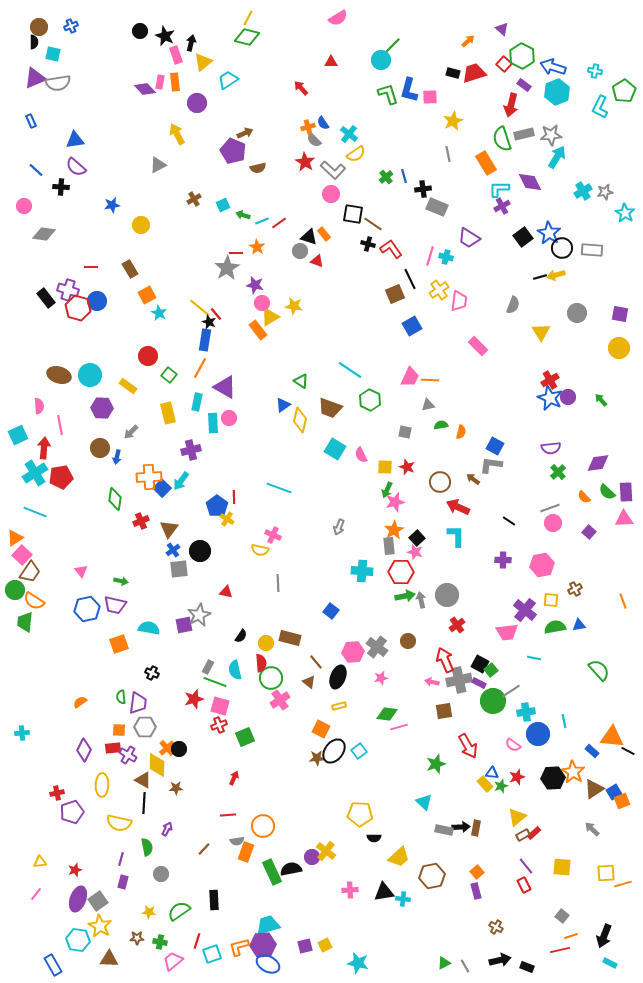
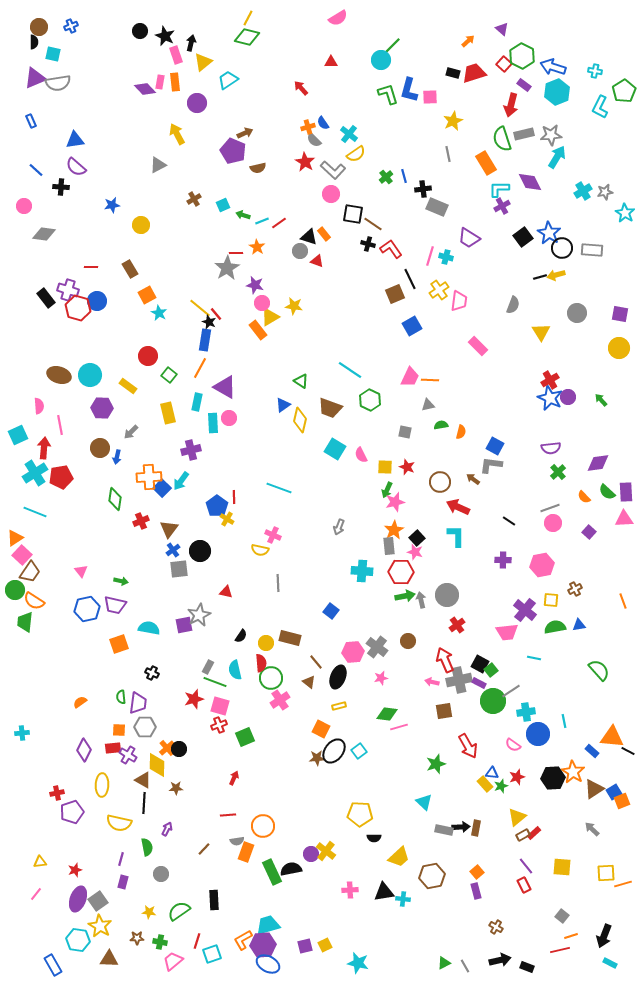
purple circle at (312, 857): moved 1 px left, 3 px up
orange L-shape at (239, 947): moved 4 px right, 7 px up; rotated 15 degrees counterclockwise
